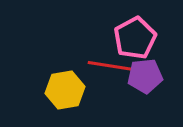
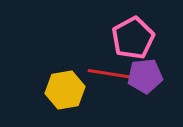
pink pentagon: moved 2 px left
red line: moved 8 px down
